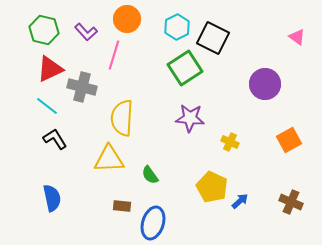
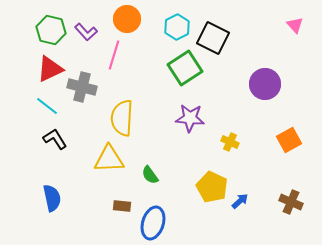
green hexagon: moved 7 px right
pink triangle: moved 2 px left, 12 px up; rotated 12 degrees clockwise
